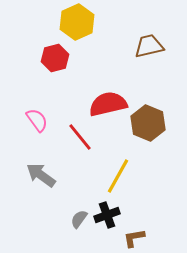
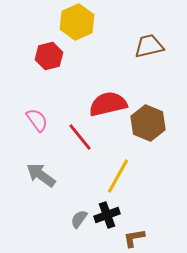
red hexagon: moved 6 px left, 2 px up
